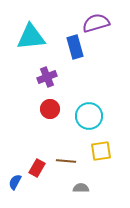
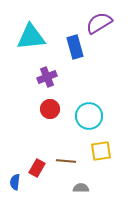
purple semicircle: moved 3 px right; rotated 16 degrees counterclockwise
blue semicircle: rotated 21 degrees counterclockwise
